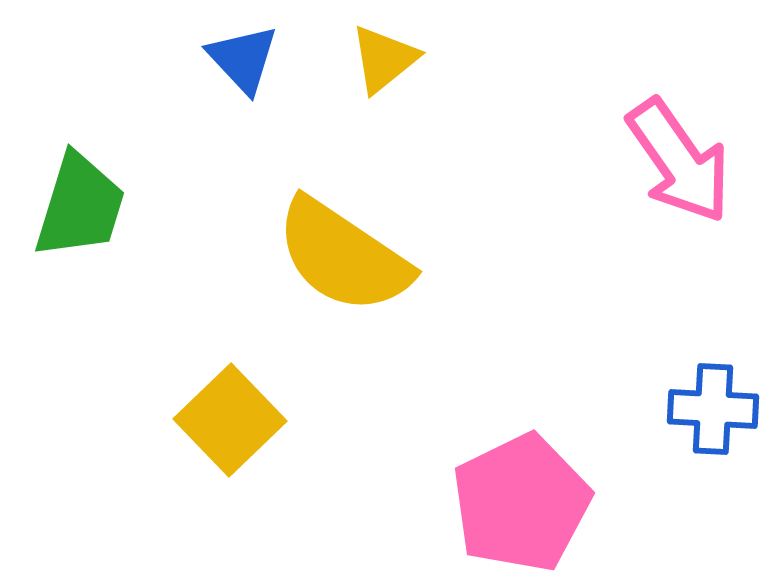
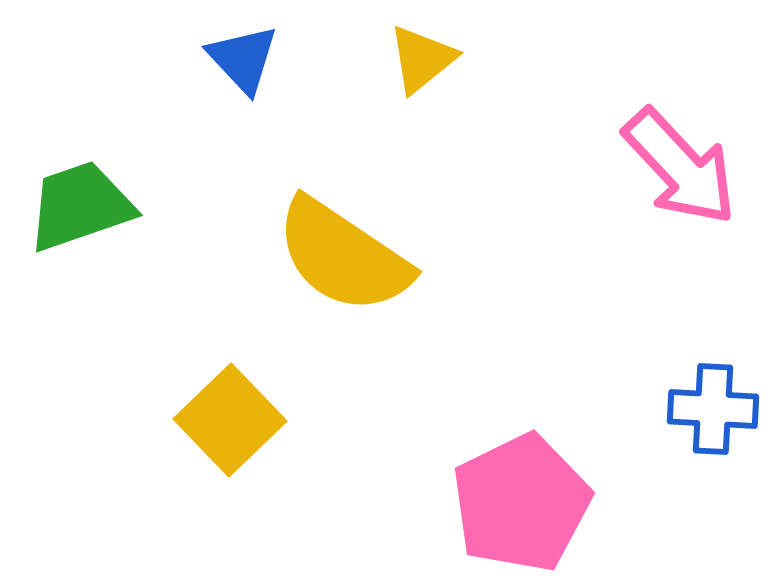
yellow triangle: moved 38 px right
pink arrow: moved 1 px right, 6 px down; rotated 8 degrees counterclockwise
green trapezoid: rotated 126 degrees counterclockwise
